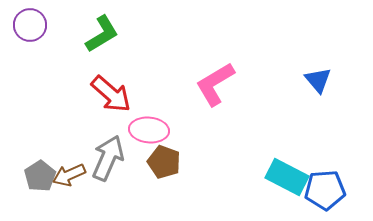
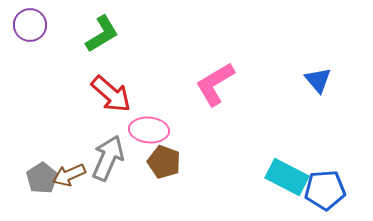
gray pentagon: moved 2 px right, 2 px down
